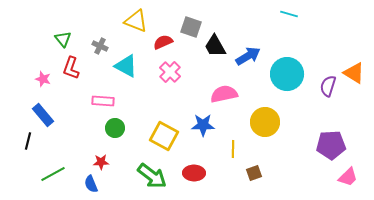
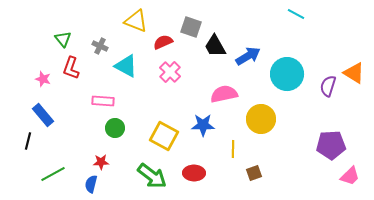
cyan line: moved 7 px right; rotated 12 degrees clockwise
yellow circle: moved 4 px left, 3 px up
pink trapezoid: moved 2 px right, 1 px up
blue semicircle: rotated 36 degrees clockwise
